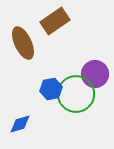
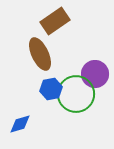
brown ellipse: moved 17 px right, 11 px down
